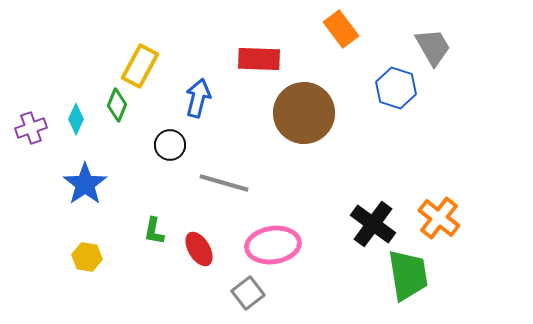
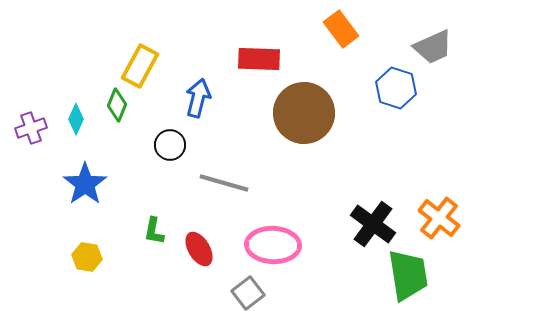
gray trapezoid: rotated 96 degrees clockwise
pink ellipse: rotated 10 degrees clockwise
